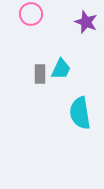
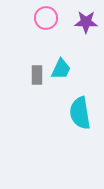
pink circle: moved 15 px right, 4 px down
purple star: rotated 20 degrees counterclockwise
gray rectangle: moved 3 px left, 1 px down
